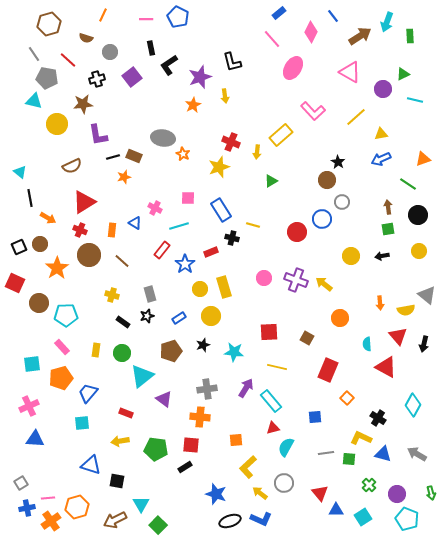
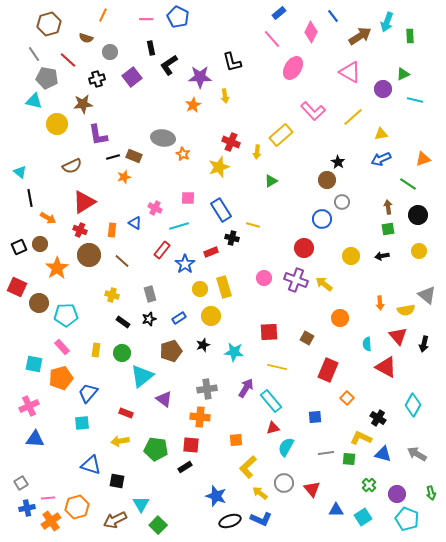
purple star at (200, 77): rotated 20 degrees clockwise
yellow line at (356, 117): moved 3 px left
red circle at (297, 232): moved 7 px right, 16 px down
red square at (15, 283): moved 2 px right, 4 px down
black star at (147, 316): moved 2 px right, 3 px down
cyan square at (32, 364): moved 2 px right; rotated 18 degrees clockwise
red triangle at (320, 493): moved 8 px left, 4 px up
blue star at (216, 494): moved 2 px down
